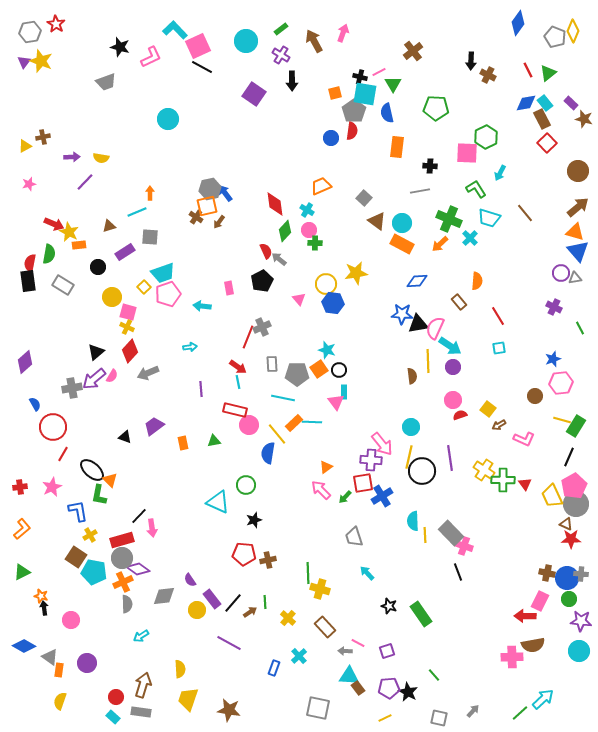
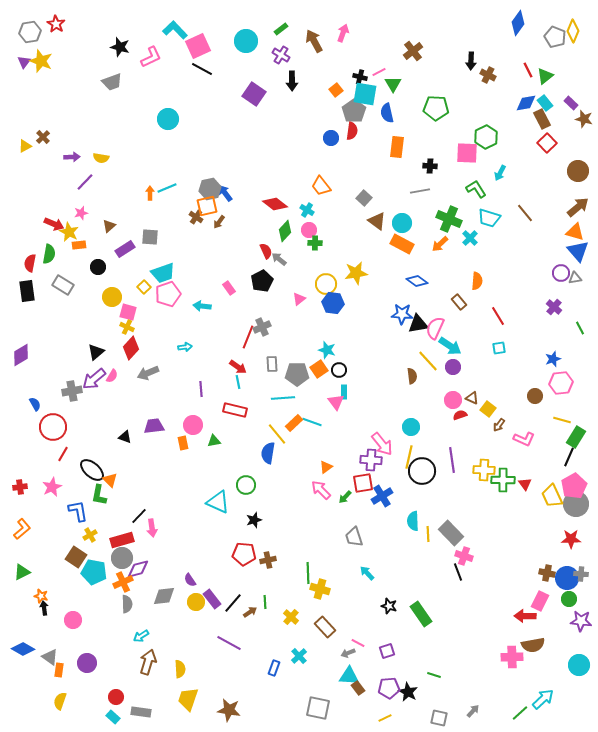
black line at (202, 67): moved 2 px down
green triangle at (548, 73): moved 3 px left, 3 px down
gray trapezoid at (106, 82): moved 6 px right
orange square at (335, 93): moved 1 px right, 3 px up; rotated 24 degrees counterclockwise
brown cross at (43, 137): rotated 32 degrees counterclockwise
pink star at (29, 184): moved 52 px right, 29 px down
orange trapezoid at (321, 186): rotated 105 degrees counterclockwise
red diamond at (275, 204): rotated 45 degrees counterclockwise
cyan line at (137, 212): moved 30 px right, 24 px up
brown triangle at (109, 226): rotated 24 degrees counterclockwise
purple rectangle at (125, 252): moved 3 px up
black rectangle at (28, 281): moved 1 px left, 10 px down
blue diamond at (417, 281): rotated 40 degrees clockwise
pink rectangle at (229, 288): rotated 24 degrees counterclockwise
pink triangle at (299, 299): rotated 32 degrees clockwise
purple cross at (554, 307): rotated 14 degrees clockwise
cyan arrow at (190, 347): moved 5 px left
red diamond at (130, 351): moved 1 px right, 3 px up
yellow line at (428, 361): rotated 40 degrees counterclockwise
purple diamond at (25, 362): moved 4 px left, 7 px up; rotated 10 degrees clockwise
gray cross at (72, 388): moved 3 px down
cyan line at (283, 398): rotated 15 degrees counterclockwise
cyan line at (312, 422): rotated 18 degrees clockwise
pink circle at (249, 425): moved 56 px left
brown arrow at (499, 425): rotated 24 degrees counterclockwise
purple trapezoid at (154, 426): rotated 30 degrees clockwise
green rectangle at (576, 426): moved 11 px down
purple line at (450, 458): moved 2 px right, 2 px down
yellow cross at (484, 470): rotated 30 degrees counterclockwise
brown triangle at (566, 524): moved 94 px left, 126 px up
yellow line at (425, 535): moved 3 px right, 1 px up
pink cross at (464, 546): moved 10 px down
purple diamond at (138, 569): rotated 50 degrees counterclockwise
yellow circle at (197, 610): moved 1 px left, 8 px up
yellow cross at (288, 618): moved 3 px right, 1 px up
pink circle at (71, 620): moved 2 px right
blue diamond at (24, 646): moved 1 px left, 3 px down
gray arrow at (345, 651): moved 3 px right, 2 px down; rotated 24 degrees counterclockwise
cyan circle at (579, 651): moved 14 px down
green line at (434, 675): rotated 32 degrees counterclockwise
brown arrow at (143, 685): moved 5 px right, 23 px up
